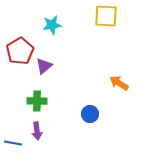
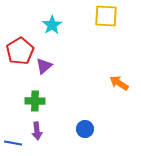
cyan star: rotated 24 degrees counterclockwise
green cross: moved 2 px left
blue circle: moved 5 px left, 15 px down
